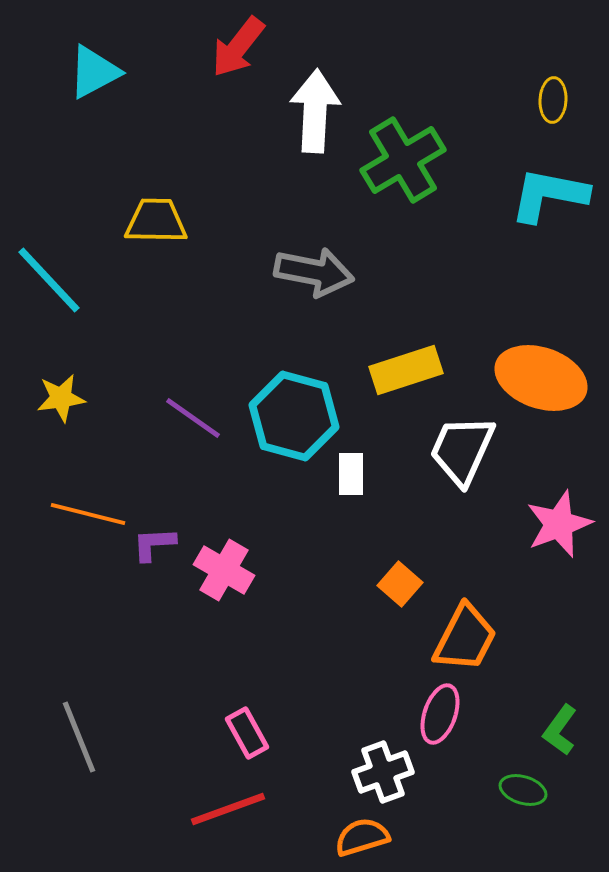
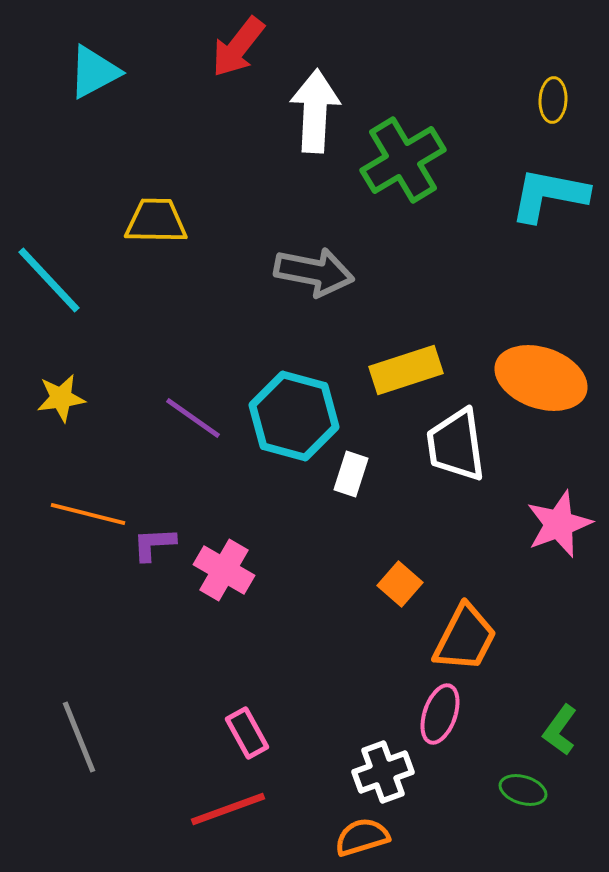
white trapezoid: moved 6 px left, 5 px up; rotated 32 degrees counterclockwise
white rectangle: rotated 18 degrees clockwise
